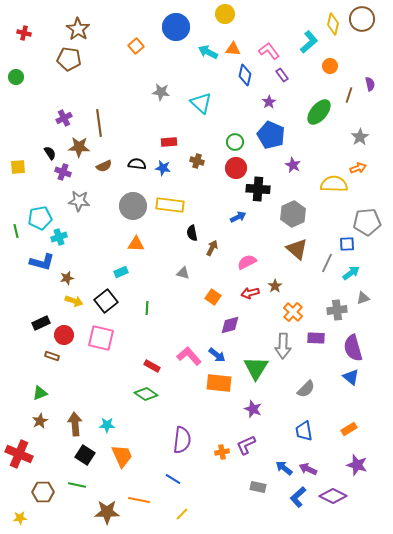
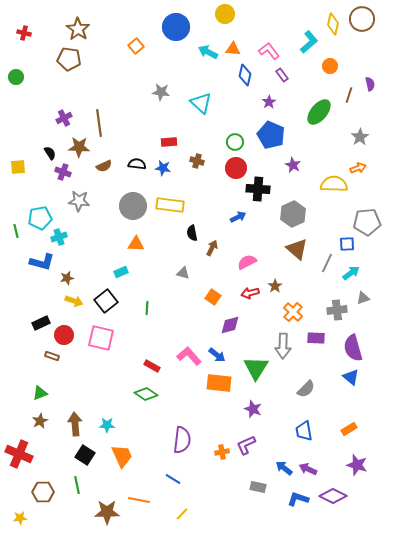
green line at (77, 485): rotated 66 degrees clockwise
blue L-shape at (298, 497): moved 2 px down; rotated 60 degrees clockwise
